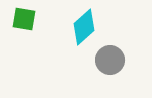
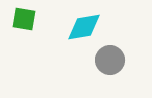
cyan diamond: rotated 33 degrees clockwise
